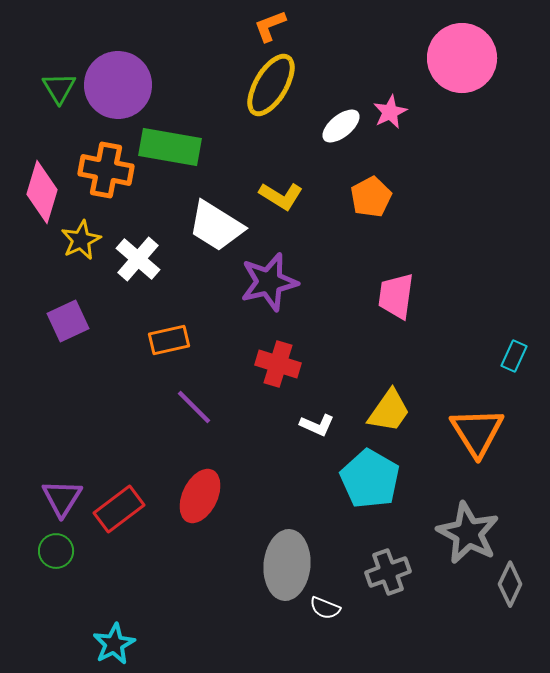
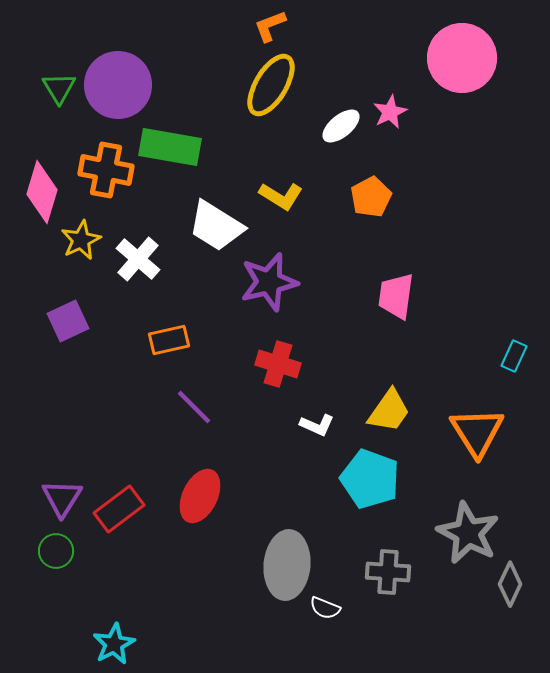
cyan pentagon: rotated 10 degrees counterclockwise
gray cross: rotated 24 degrees clockwise
